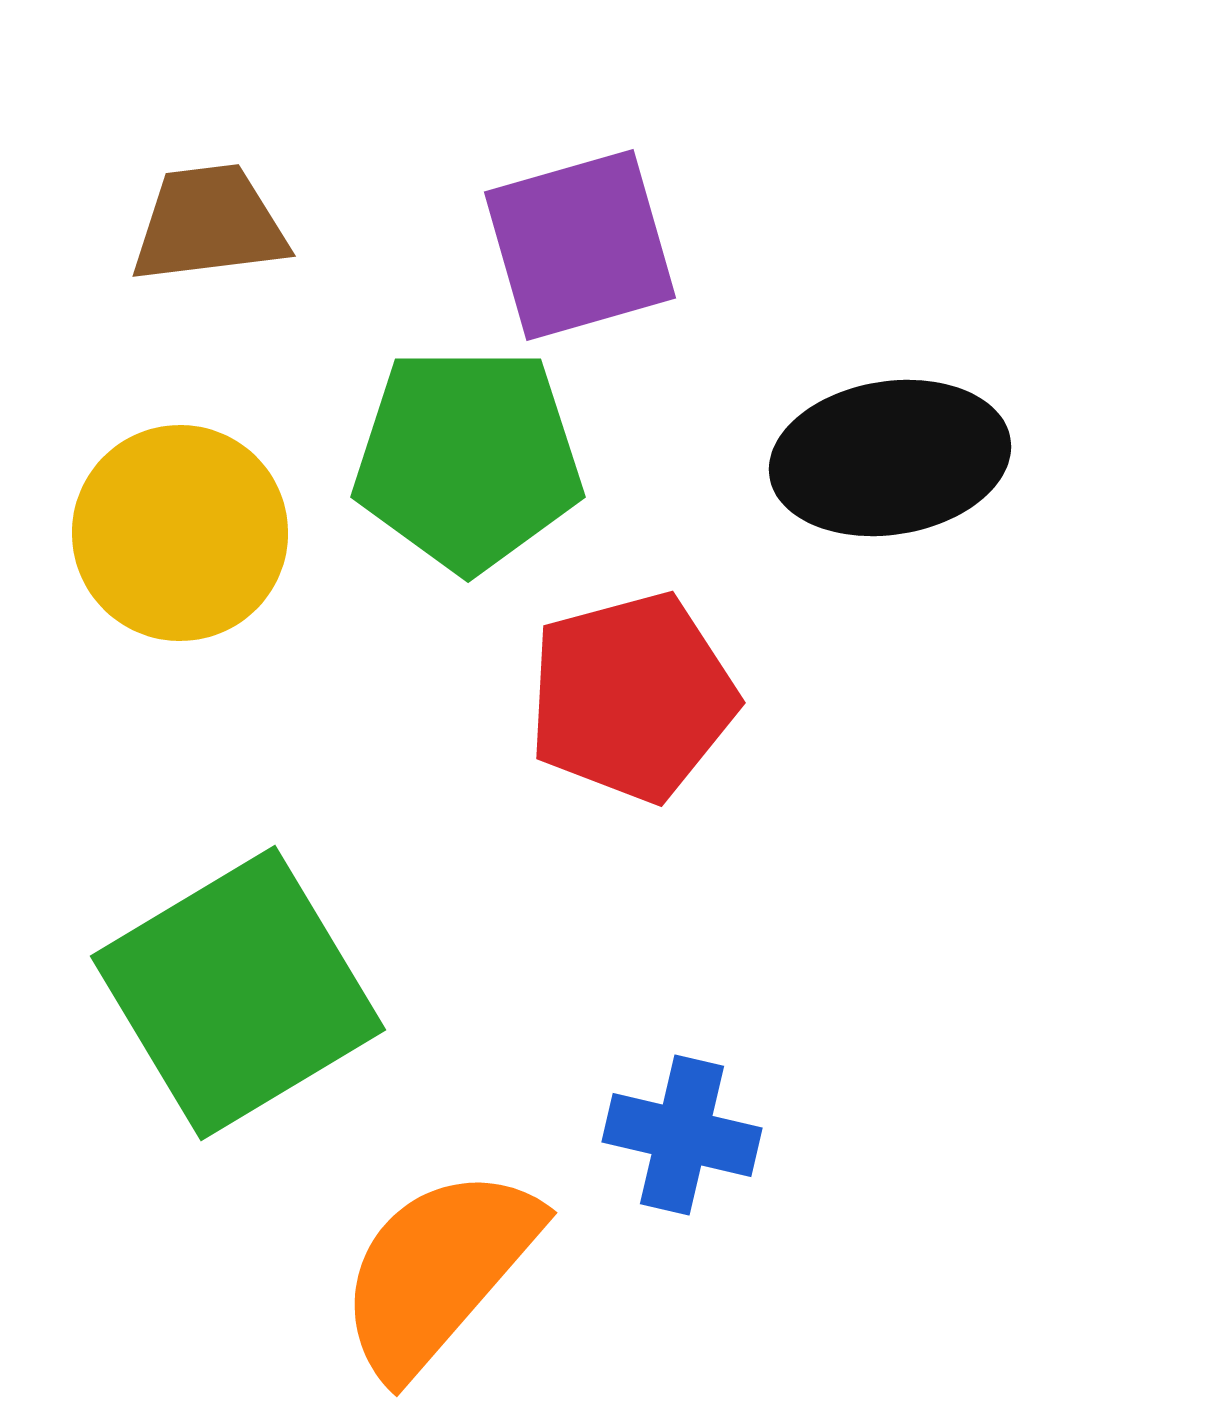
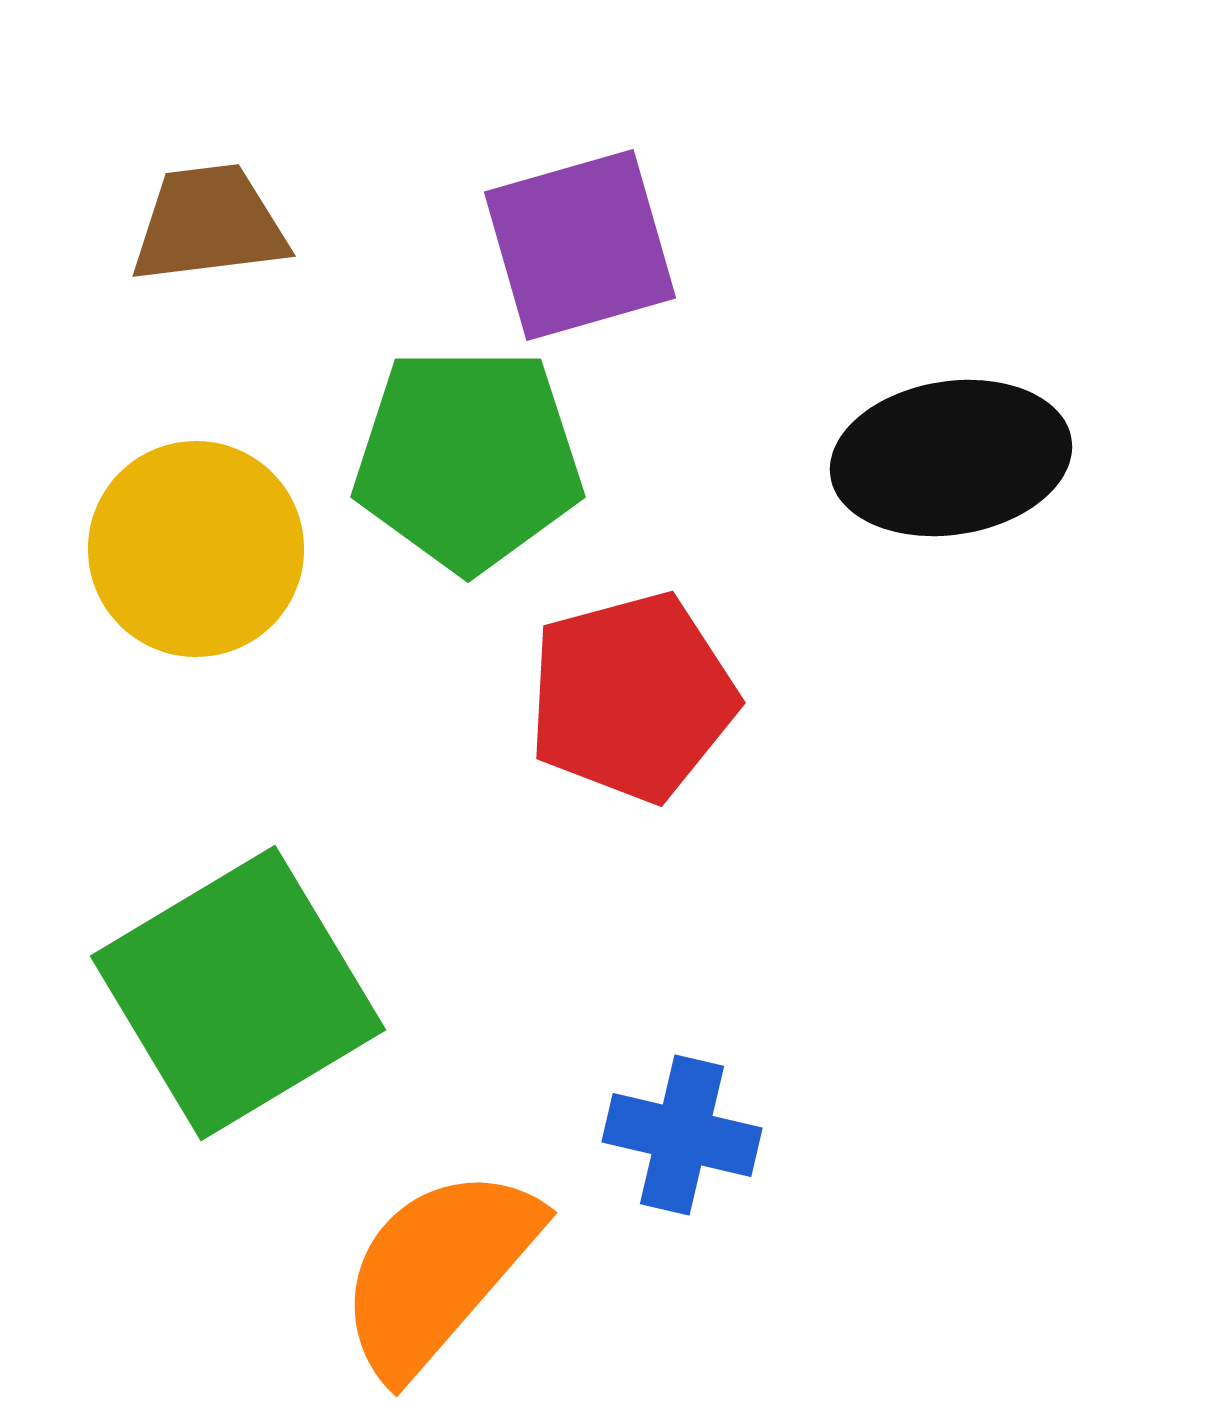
black ellipse: moved 61 px right
yellow circle: moved 16 px right, 16 px down
